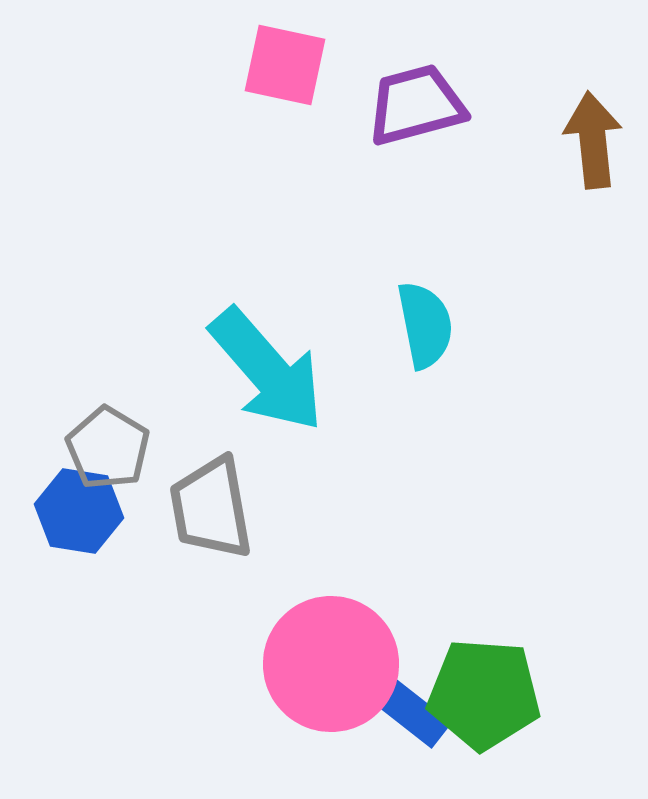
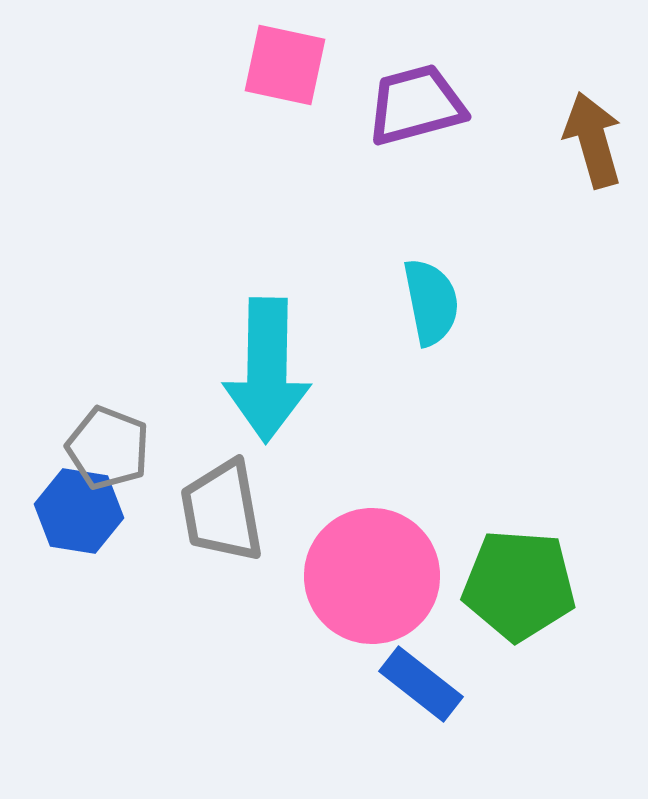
brown arrow: rotated 10 degrees counterclockwise
cyan semicircle: moved 6 px right, 23 px up
cyan arrow: rotated 42 degrees clockwise
gray pentagon: rotated 10 degrees counterclockwise
gray trapezoid: moved 11 px right, 3 px down
pink circle: moved 41 px right, 88 px up
green pentagon: moved 35 px right, 109 px up
blue rectangle: moved 12 px right, 26 px up
